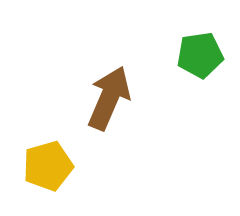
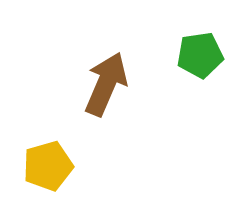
brown arrow: moved 3 px left, 14 px up
